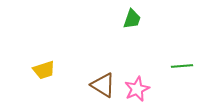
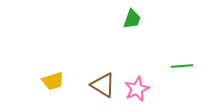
yellow trapezoid: moved 9 px right, 11 px down
